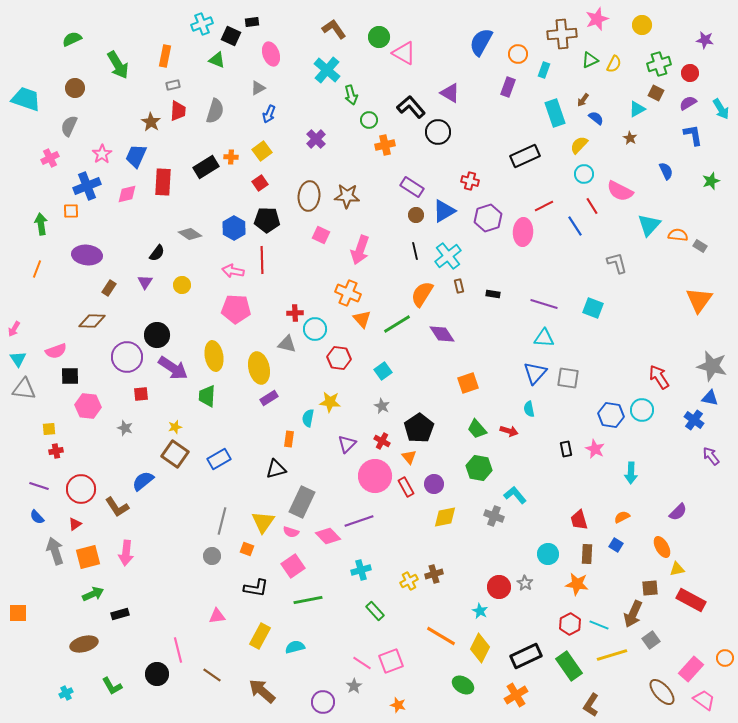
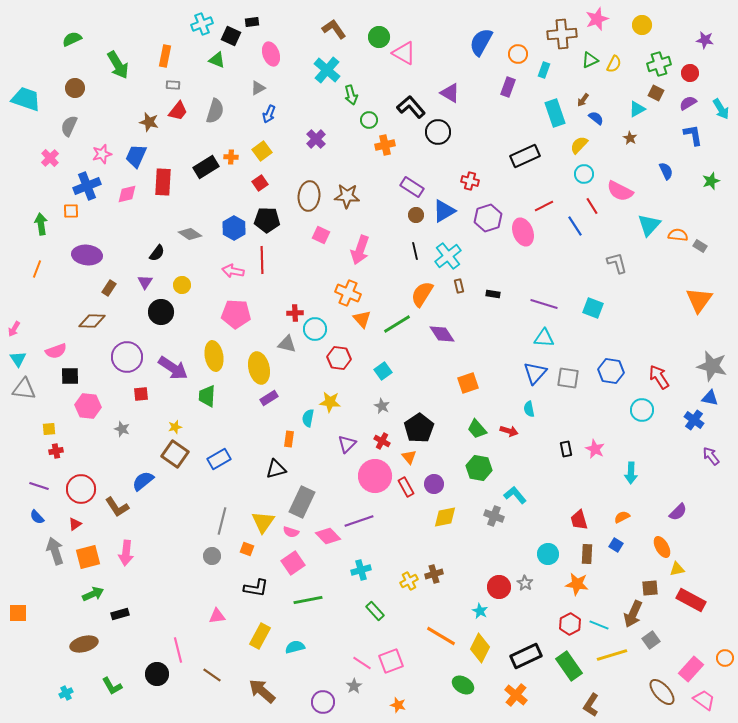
gray rectangle at (173, 85): rotated 16 degrees clockwise
red trapezoid at (178, 111): rotated 35 degrees clockwise
brown star at (151, 122): moved 2 px left; rotated 18 degrees counterclockwise
pink star at (102, 154): rotated 18 degrees clockwise
pink cross at (50, 158): rotated 18 degrees counterclockwise
pink ellipse at (523, 232): rotated 24 degrees counterclockwise
pink pentagon at (236, 309): moved 5 px down
black circle at (157, 335): moved 4 px right, 23 px up
blue hexagon at (611, 415): moved 44 px up
gray star at (125, 428): moved 3 px left, 1 px down
pink square at (293, 566): moved 3 px up
orange cross at (516, 695): rotated 20 degrees counterclockwise
